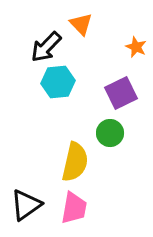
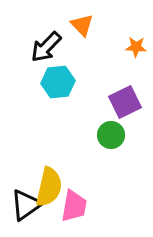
orange triangle: moved 1 px right, 1 px down
orange star: rotated 20 degrees counterclockwise
purple square: moved 4 px right, 9 px down
green circle: moved 1 px right, 2 px down
yellow semicircle: moved 26 px left, 25 px down
pink trapezoid: moved 2 px up
